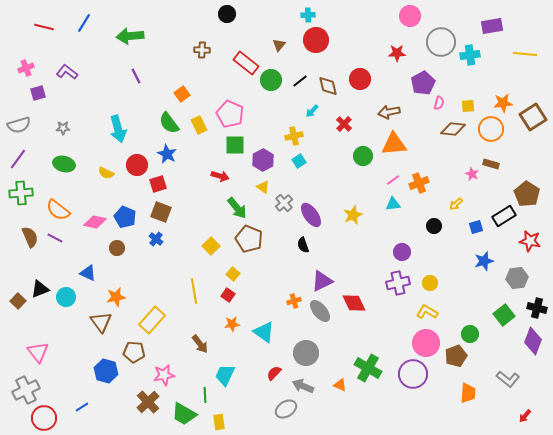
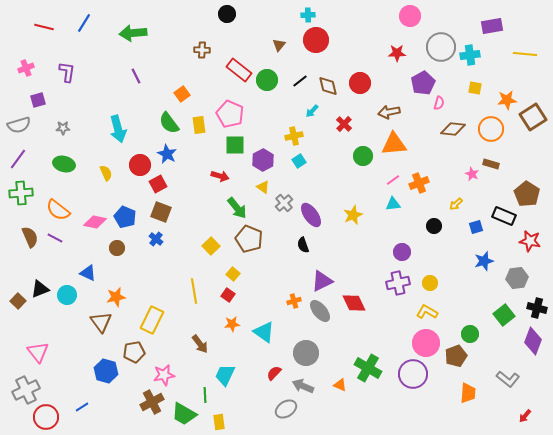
green arrow at (130, 36): moved 3 px right, 3 px up
gray circle at (441, 42): moved 5 px down
red rectangle at (246, 63): moved 7 px left, 7 px down
purple L-shape at (67, 72): rotated 60 degrees clockwise
red circle at (360, 79): moved 4 px down
green circle at (271, 80): moved 4 px left
purple square at (38, 93): moved 7 px down
orange star at (503, 103): moved 4 px right, 3 px up
yellow square at (468, 106): moved 7 px right, 18 px up; rotated 16 degrees clockwise
yellow rectangle at (199, 125): rotated 18 degrees clockwise
red circle at (137, 165): moved 3 px right
yellow semicircle at (106, 173): rotated 140 degrees counterclockwise
red square at (158, 184): rotated 12 degrees counterclockwise
black rectangle at (504, 216): rotated 55 degrees clockwise
cyan circle at (66, 297): moved 1 px right, 2 px up
yellow rectangle at (152, 320): rotated 16 degrees counterclockwise
brown pentagon at (134, 352): rotated 15 degrees counterclockwise
brown cross at (148, 402): moved 4 px right; rotated 15 degrees clockwise
red circle at (44, 418): moved 2 px right, 1 px up
